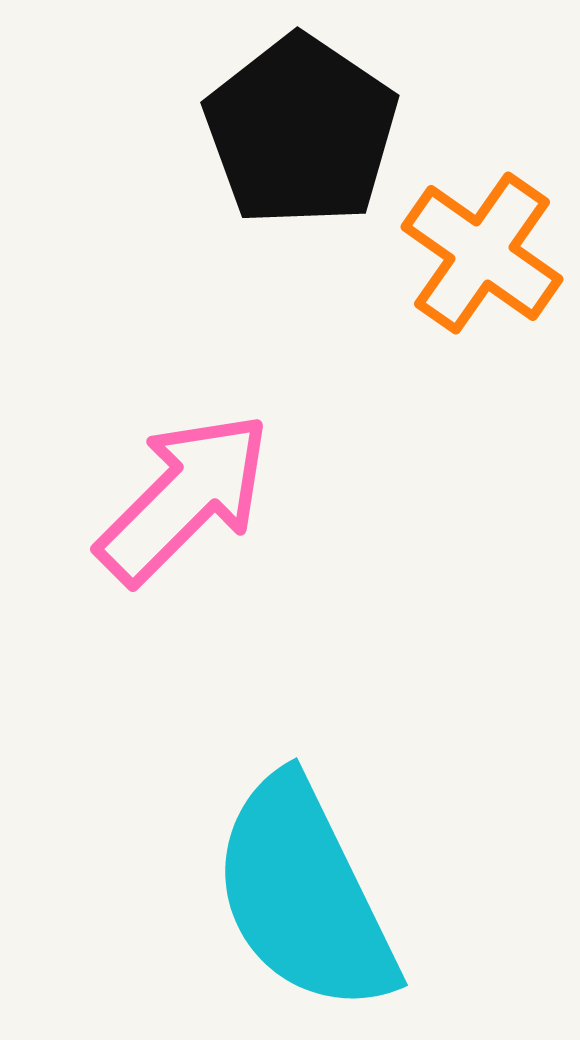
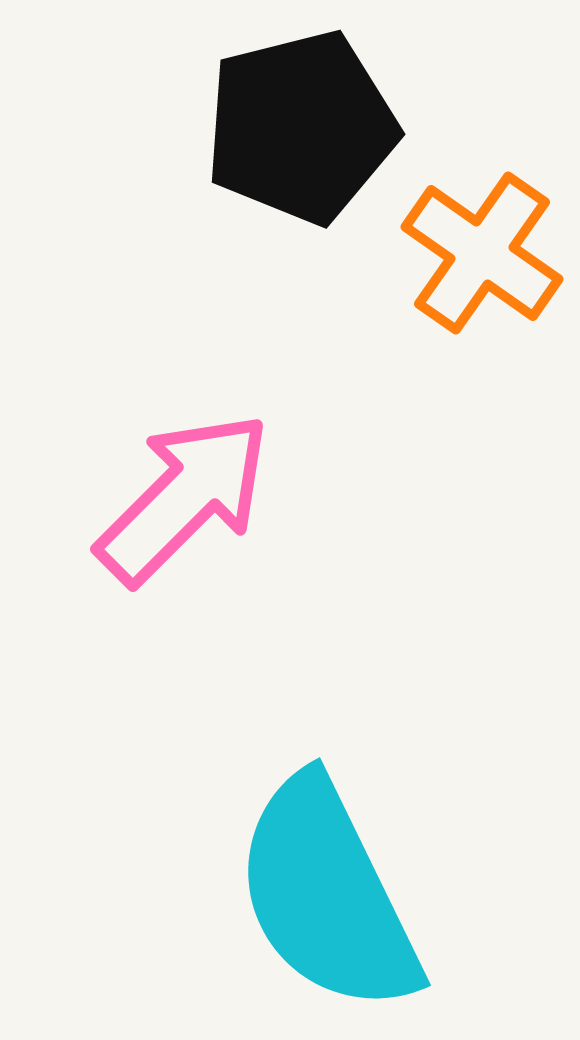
black pentagon: moved 4 px up; rotated 24 degrees clockwise
cyan semicircle: moved 23 px right
